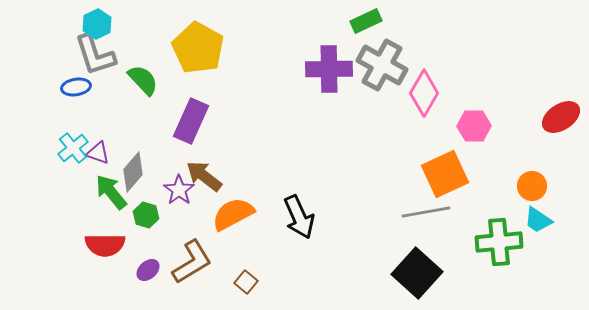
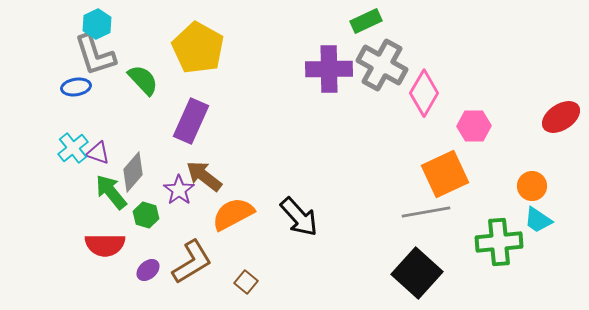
black arrow: rotated 18 degrees counterclockwise
